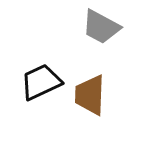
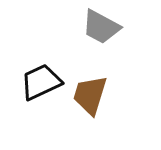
brown trapezoid: rotated 15 degrees clockwise
